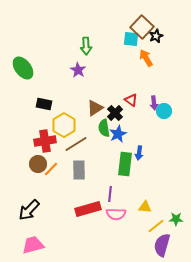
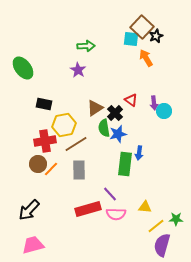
green arrow: rotated 90 degrees counterclockwise
yellow hexagon: rotated 20 degrees clockwise
blue star: rotated 12 degrees clockwise
purple line: rotated 49 degrees counterclockwise
